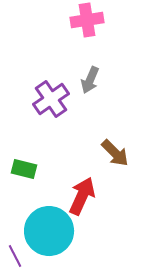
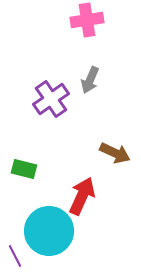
brown arrow: rotated 20 degrees counterclockwise
